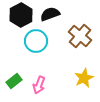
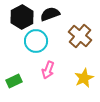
black hexagon: moved 1 px right, 2 px down
green rectangle: rotated 14 degrees clockwise
pink arrow: moved 9 px right, 15 px up
